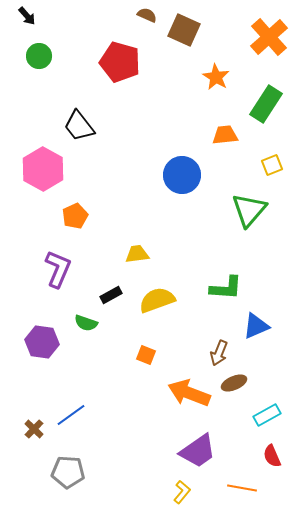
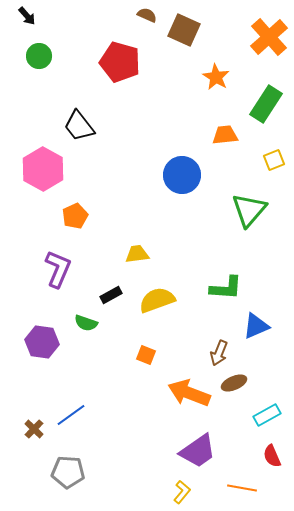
yellow square: moved 2 px right, 5 px up
